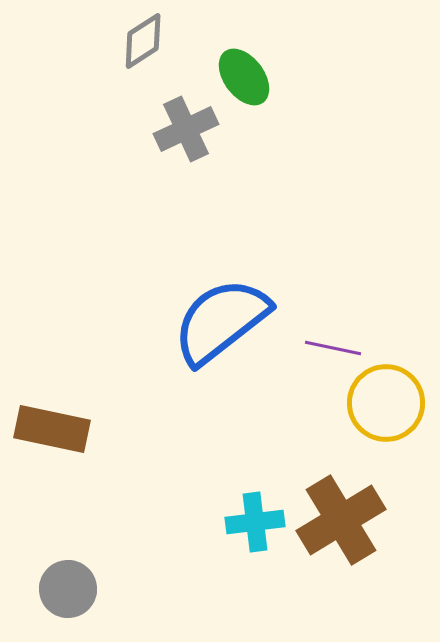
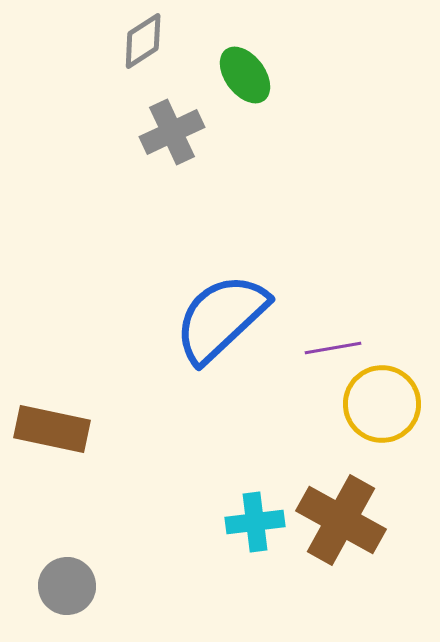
green ellipse: moved 1 px right, 2 px up
gray cross: moved 14 px left, 3 px down
blue semicircle: moved 3 px up; rotated 5 degrees counterclockwise
purple line: rotated 22 degrees counterclockwise
yellow circle: moved 4 px left, 1 px down
brown cross: rotated 30 degrees counterclockwise
gray circle: moved 1 px left, 3 px up
